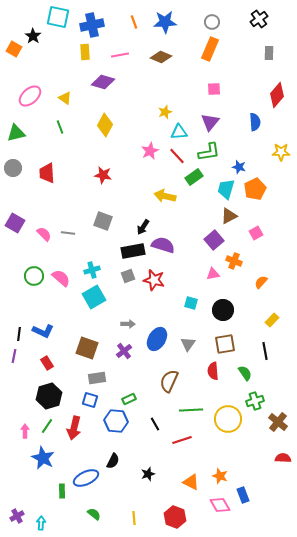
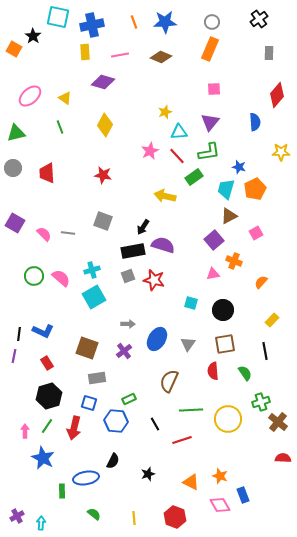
blue square at (90, 400): moved 1 px left, 3 px down
green cross at (255, 401): moved 6 px right, 1 px down
blue ellipse at (86, 478): rotated 15 degrees clockwise
